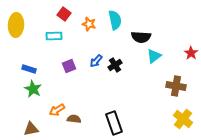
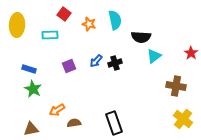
yellow ellipse: moved 1 px right
cyan rectangle: moved 4 px left, 1 px up
black cross: moved 2 px up; rotated 16 degrees clockwise
brown semicircle: moved 4 px down; rotated 16 degrees counterclockwise
